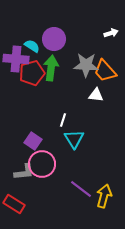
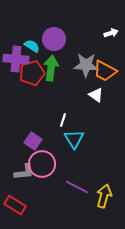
orange trapezoid: rotated 20 degrees counterclockwise
white triangle: rotated 28 degrees clockwise
purple line: moved 4 px left, 2 px up; rotated 10 degrees counterclockwise
red rectangle: moved 1 px right, 1 px down
